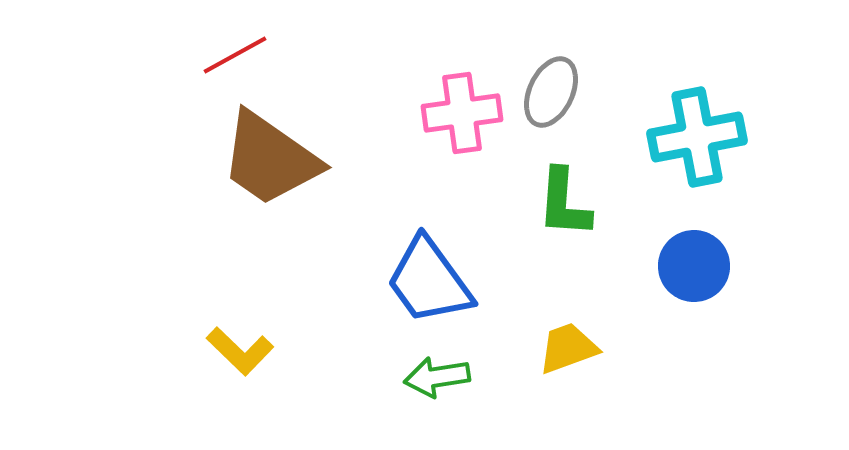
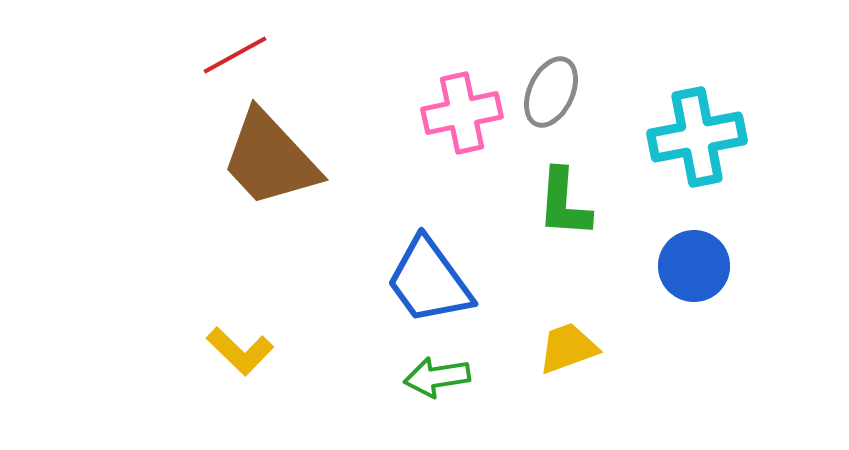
pink cross: rotated 4 degrees counterclockwise
brown trapezoid: rotated 12 degrees clockwise
